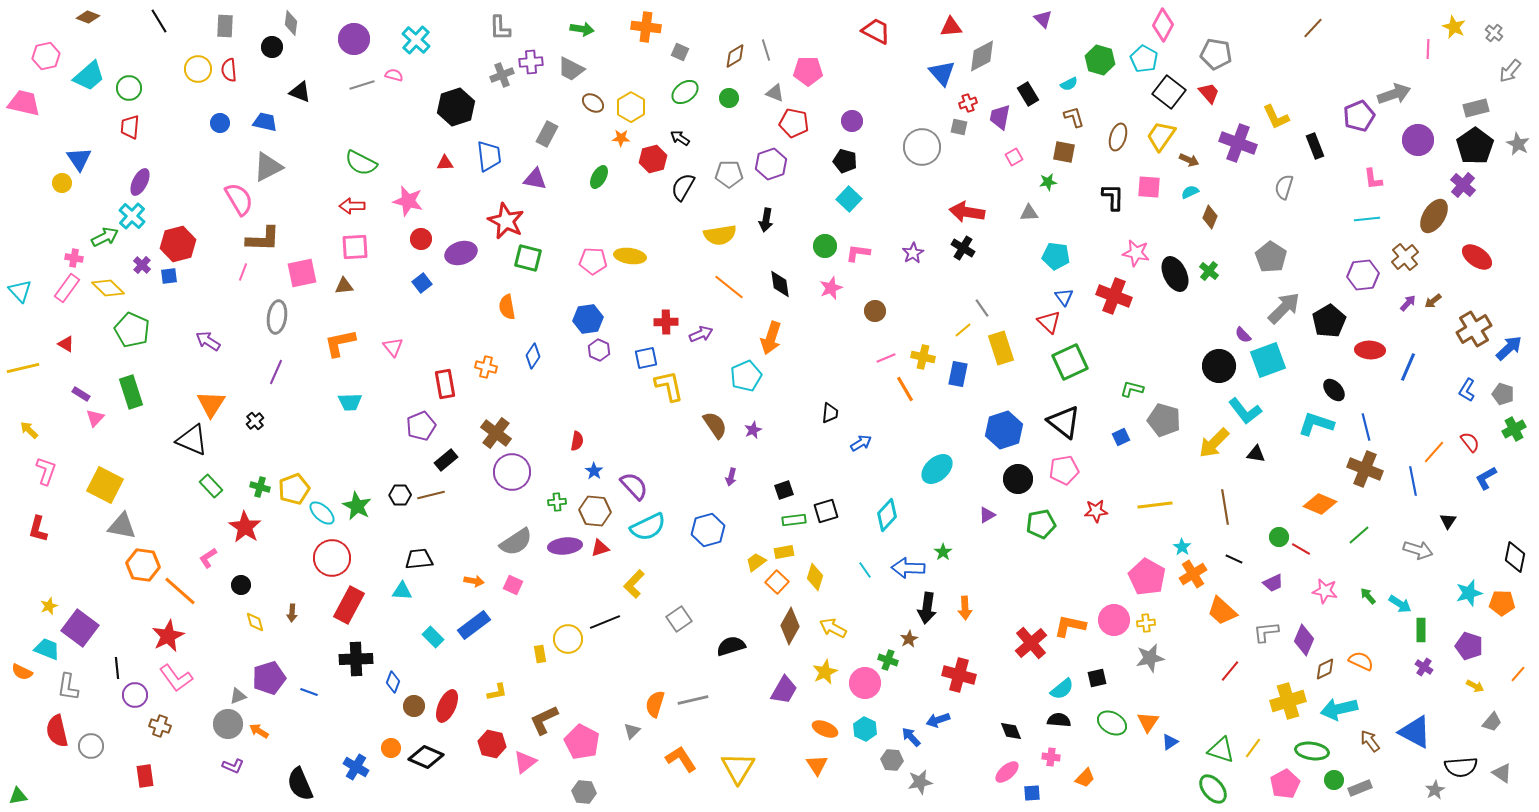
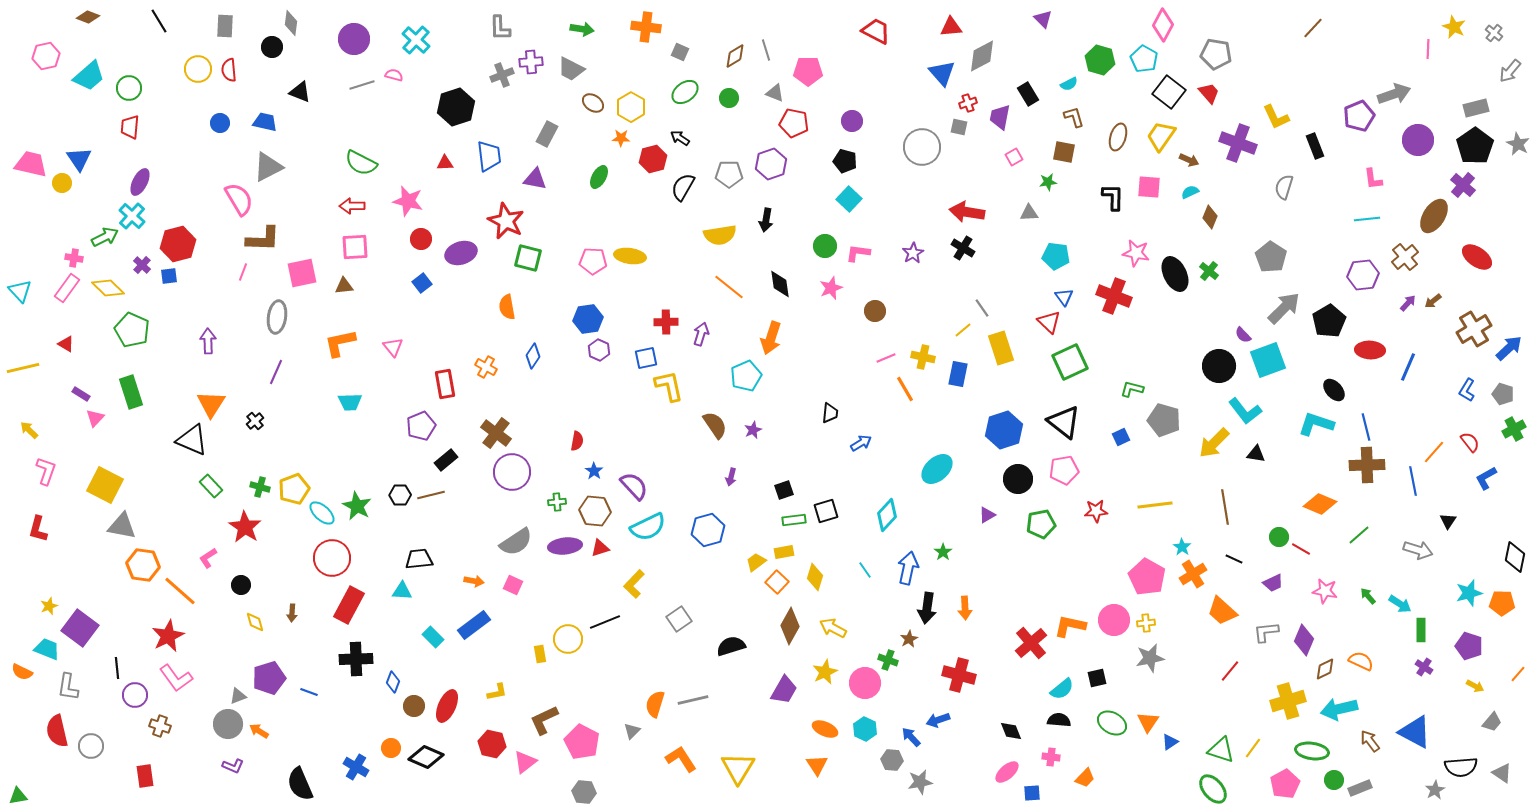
pink trapezoid at (24, 103): moved 7 px right, 61 px down
purple arrow at (701, 334): rotated 50 degrees counterclockwise
purple arrow at (208, 341): rotated 55 degrees clockwise
orange cross at (486, 367): rotated 15 degrees clockwise
brown cross at (1365, 469): moved 2 px right, 4 px up; rotated 24 degrees counterclockwise
blue arrow at (908, 568): rotated 100 degrees clockwise
